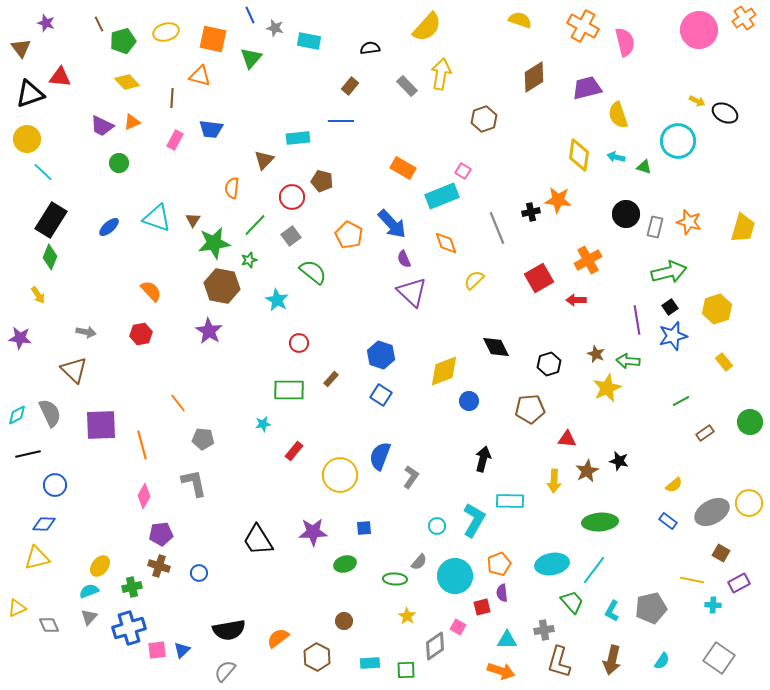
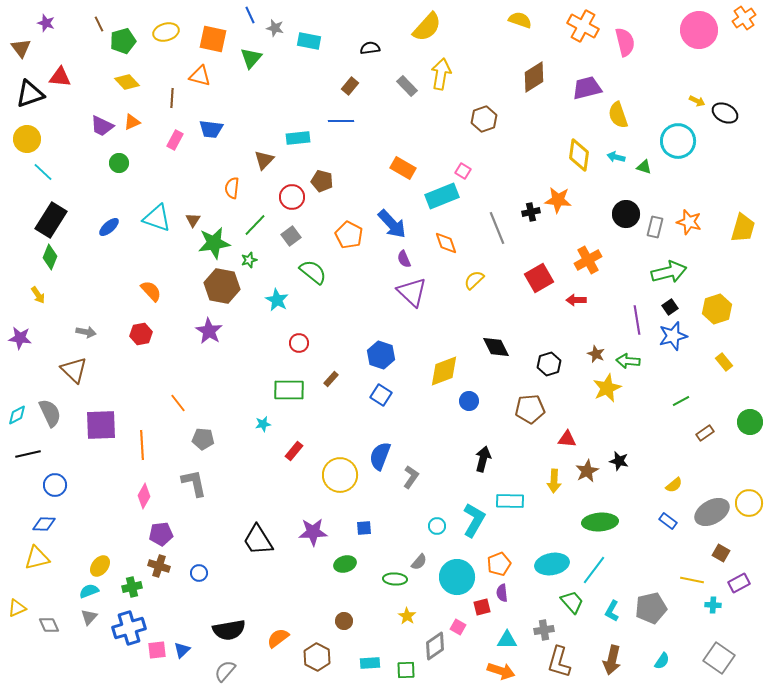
orange line at (142, 445): rotated 12 degrees clockwise
cyan circle at (455, 576): moved 2 px right, 1 px down
